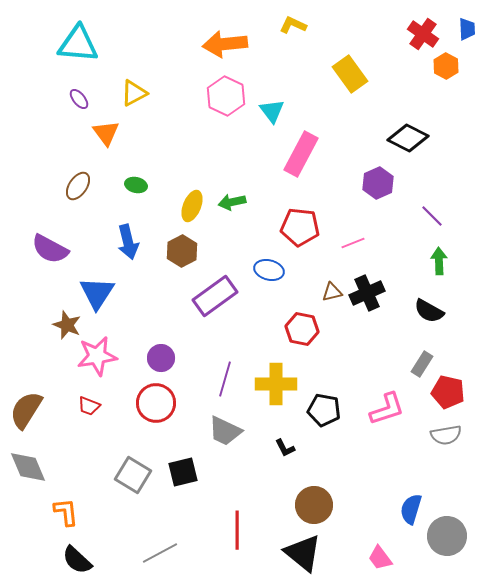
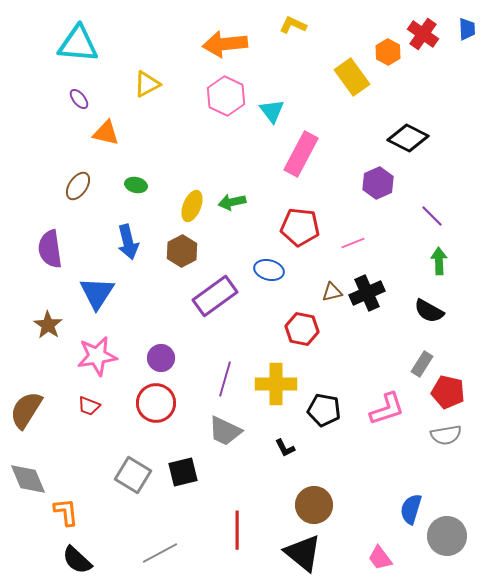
orange hexagon at (446, 66): moved 58 px left, 14 px up
yellow rectangle at (350, 74): moved 2 px right, 3 px down
yellow triangle at (134, 93): moved 13 px right, 9 px up
orange triangle at (106, 133): rotated 40 degrees counterclockwise
purple semicircle at (50, 249): rotated 54 degrees clockwise
brown star at (67, 325): moved 19 px left; rotated 12 degrees clockwise
gray diamond at (28, 467): moved 12 px down
